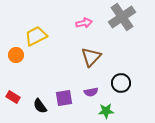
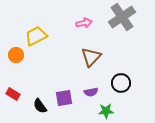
red rectangle: moved 3 px up
